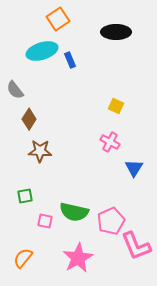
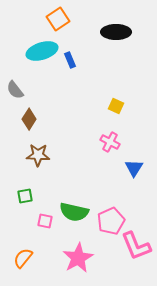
brown star: moved 2 px left, 4 px down
